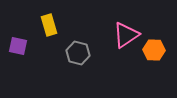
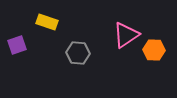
yellow rectangle: moved 2 px left, 3 px up; rotated 55 degrees counterclockwise
purple square: moved 1 px left, 1 px up; rotated 30 degrees counterclockwise
gray hexagon: rotated 10 degrees counterclockwise
